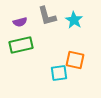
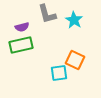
gray L-shape: moved 2 px up
purple semicircle: moved 2 px right, 5 px down
orange square: rotated 12 degrees clockwise
